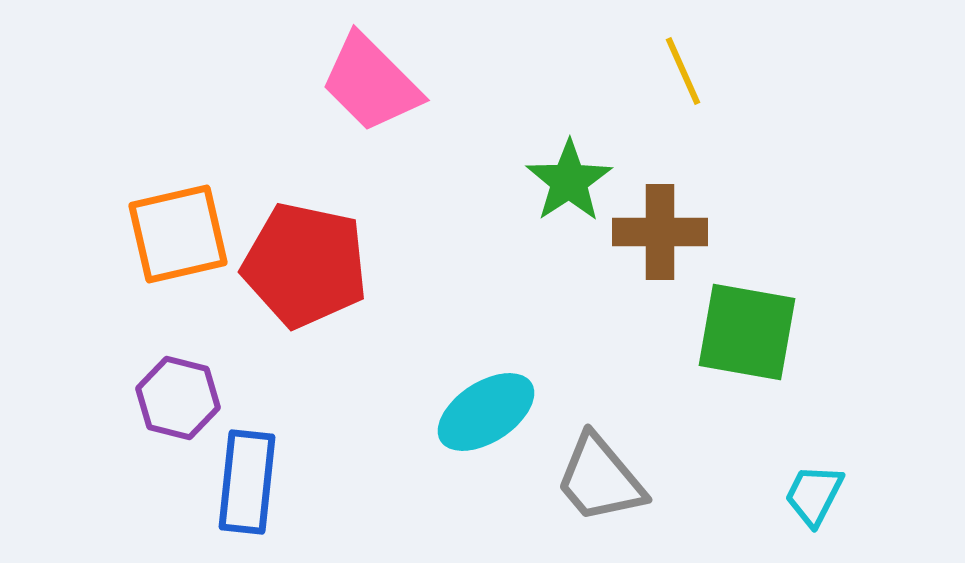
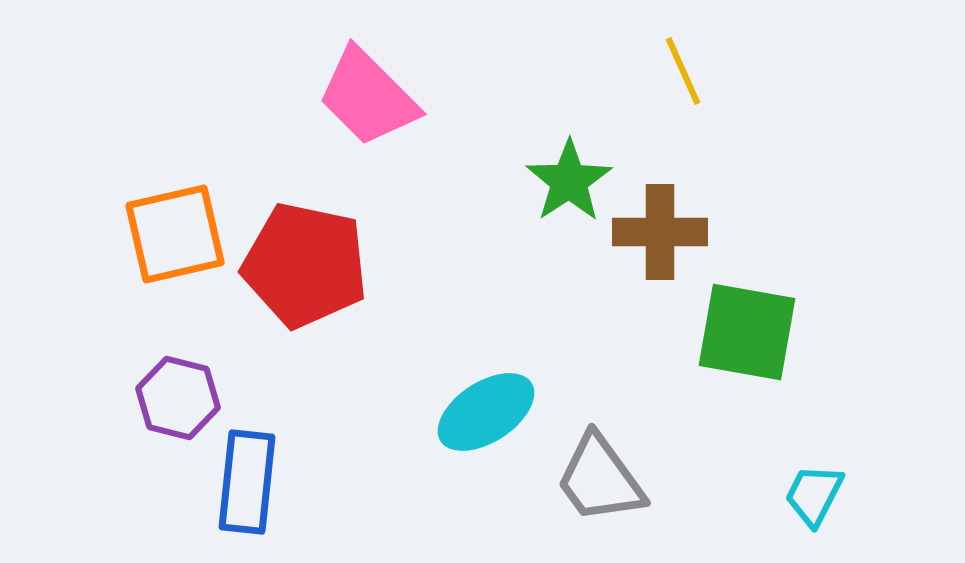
pink trapezoid: moved 3 px left, 14 px down
orange square: moved 3 px left
gray trapezoid: rotated 4 degrees clockwise
